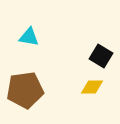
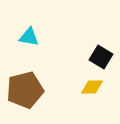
black square: moved 1 px down
brown pentagon: rotated 6 degrees counterclockwise
